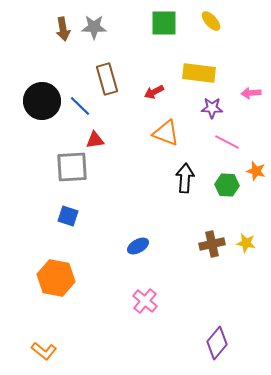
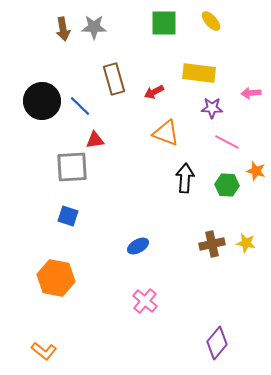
brown rectangle: moved 7 px right
